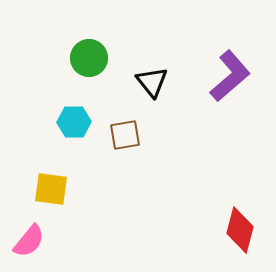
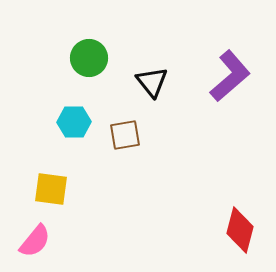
pink semicircle: moved 6 px right
